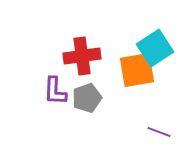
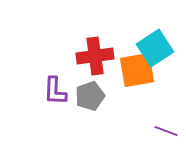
red cross: moved 13 px right
gray pentagon: moved 3 px right, 2 px up
purple line: moved 7 px right, 1 px up
